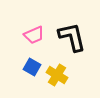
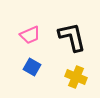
pink trapezoid: moved 4 px left
yellow cross: moved 19 px right, 2 px down; rotated 10 degrees counterclockwise
